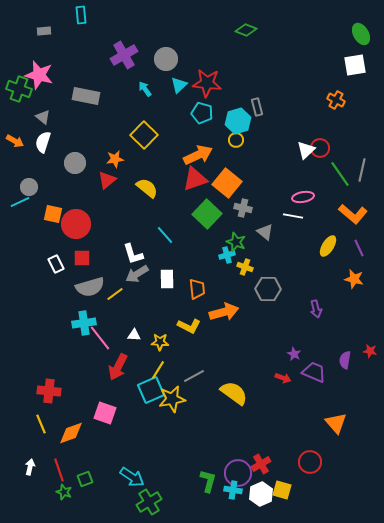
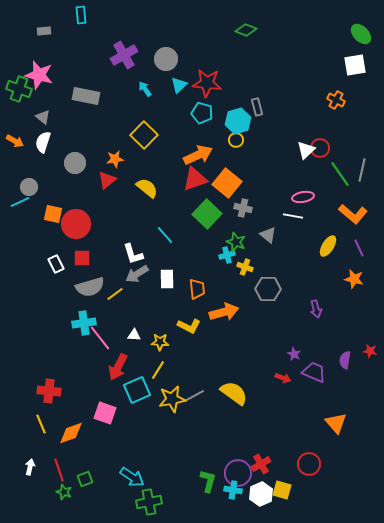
green ellipse at (361, 34): rotated 15 degrees counterclockwise
gray triangle at (265, 232): moved 3 px right, 3 px down
gray line at (194, 376): moved 20 px down
cyan square at (151, 390): moved 14 px left
red circle at (310, 462): moved 1 px left, 2 px down
green cross at (149, 502): rotated 20 degrees clockwise
